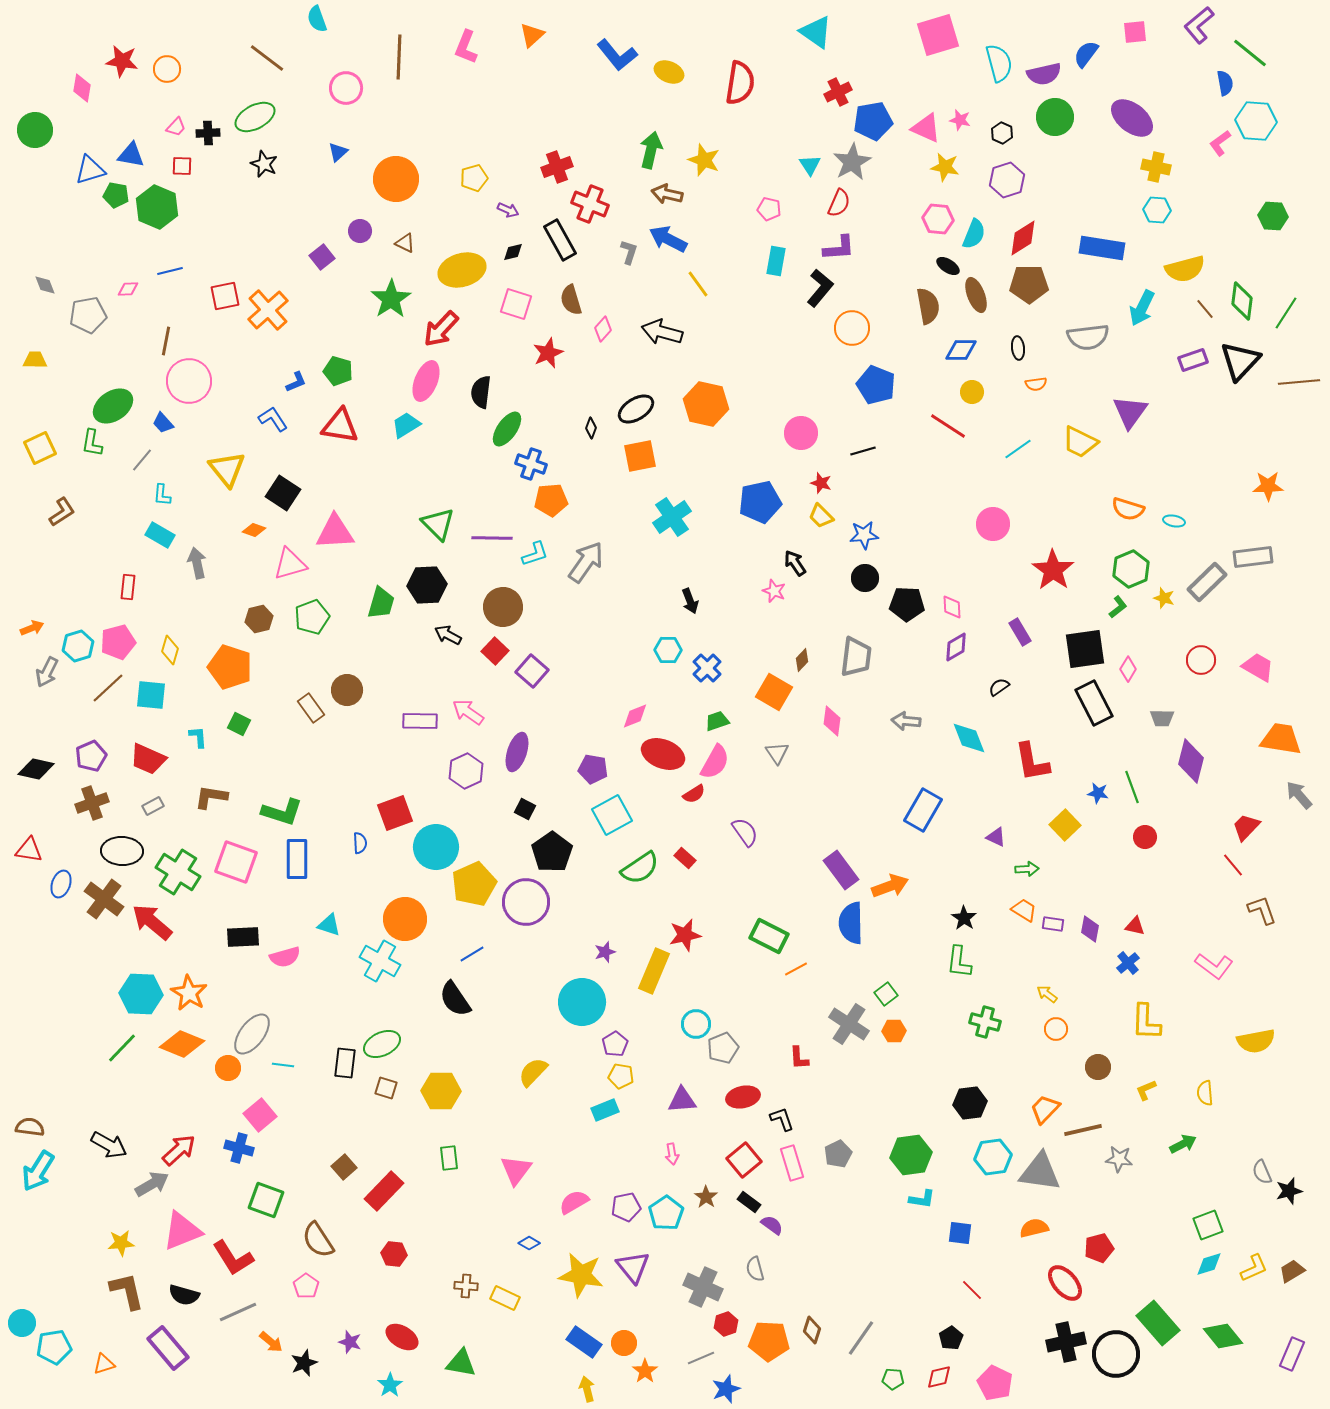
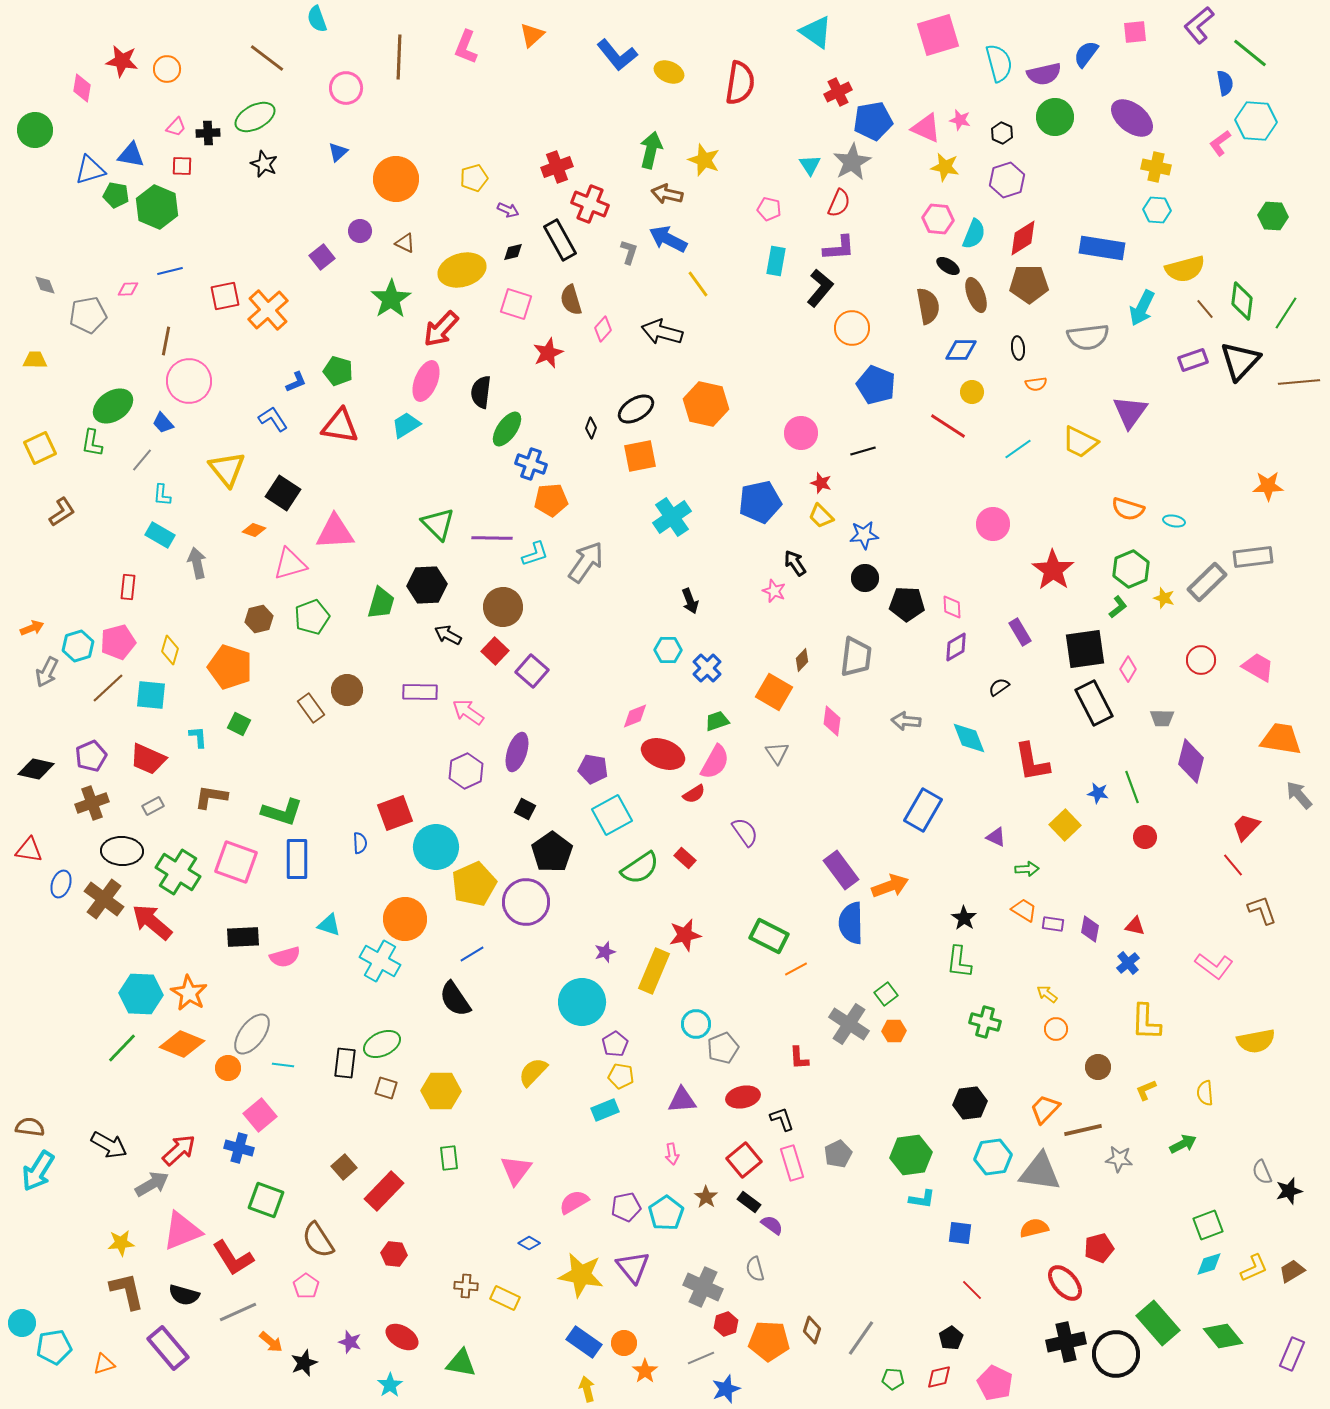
purple rectangle at (420, 721): moved 29 px up
